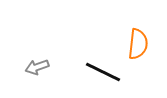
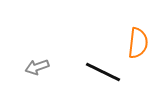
orange semicircle: moved 1 px up
